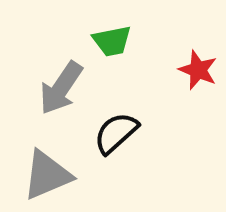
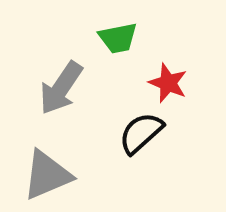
green trapezoid: moved 6 px right, 3 px up
red star: moved 30 px left, 13 px down
black semicircle: moved 25 px right
